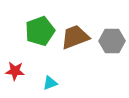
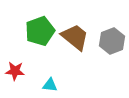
brown trapezoid: rotated 60 degrees clockwise
gray hexagon: rotated 20 degrees counterclockwise
cyan triangle: moved 2 px down; rotated 28 degrees clockwise
